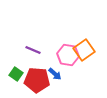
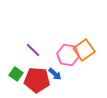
purple line: rotated 21 degrees clockwise
